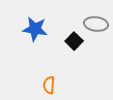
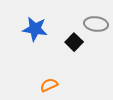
black square: moved 1 px down
orange semicircle: rotated 60 degrees clockwise
